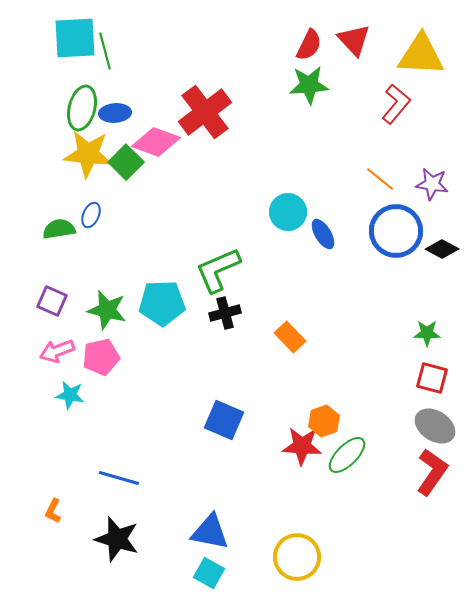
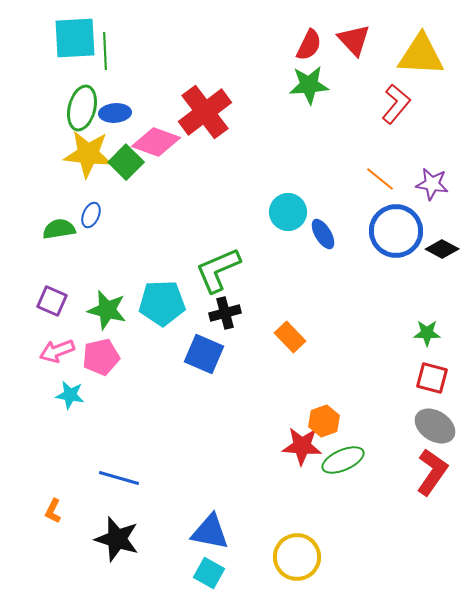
green line at (105, 51): rotated 12 degrees clockwise
blue square at (224, 420): moved 20 px left, 66 px up
green ellipse at (347, 455): moved 4 px left, 5 px down; rotated 21 degrees clockwise
